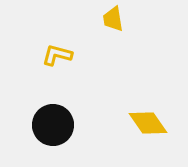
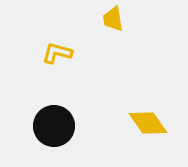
yellow L-shape: moved 2 px up
black circle: moved 1 px right, 1 px down
